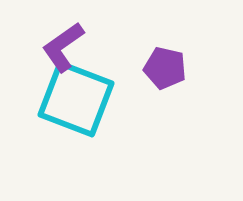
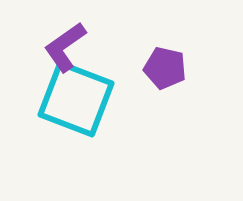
purple L-shape: moved 2 px right
